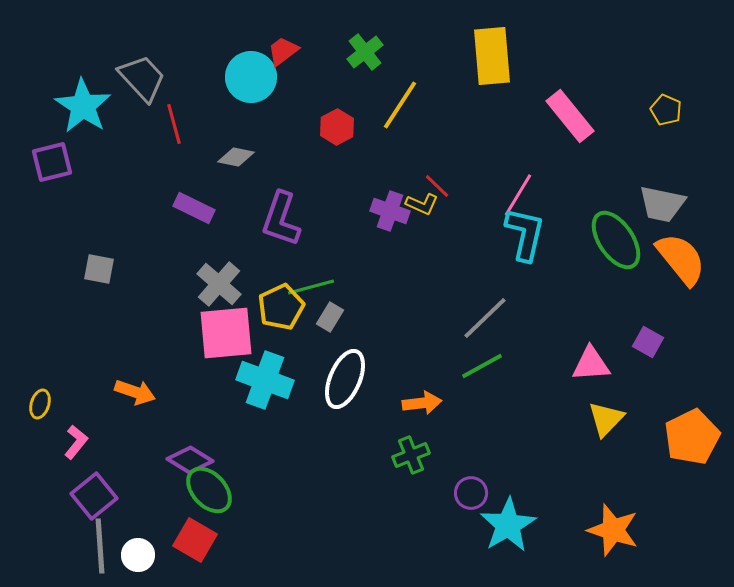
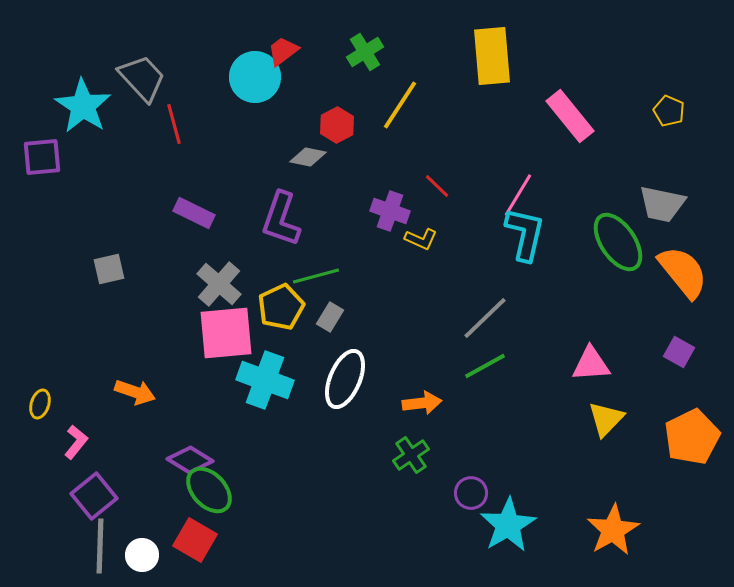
green cross at (365, 52): rotated 6 degrees clockwise
cyan circle at (251, 77): moved 4 px right
yellow pentagon at (666, 110): moved 3 px right, 1 px down
red hexagon at (337, 127): moved 2 px up
gray diamond at (236, 157): moved 72 px right
purple square at (52, 162): moved 10 px left, 5 px up; rotated 9 degrees clockwise
yellow L-shape at (422, 204): moved 1 px left, 35 px down
purple rectangle at (194, 208): moved 5 px down
green ellipse at (616, 240): moved 2 px right, 2 px down
orange semicircle at (681, 259): moved 2 px right, 13 px down
gray square at (99, 269): moved 10 px right; rotated 24 degrees counterclockwise
green line at (311, 287): moved 5 px right, 11 px up
purple square at (648, 342): moved 31 px right, 10 px down
green line at (482, 366): moved 3 px right
green cross at (411, 455): rotated 12 degrees counterclockwise
orange star at (613, 530): rotated 24 degrees clockwise
gray line at (100, 546): rotated 6 degrees clockwise
white circle at (138, 555): moved 4 px right
